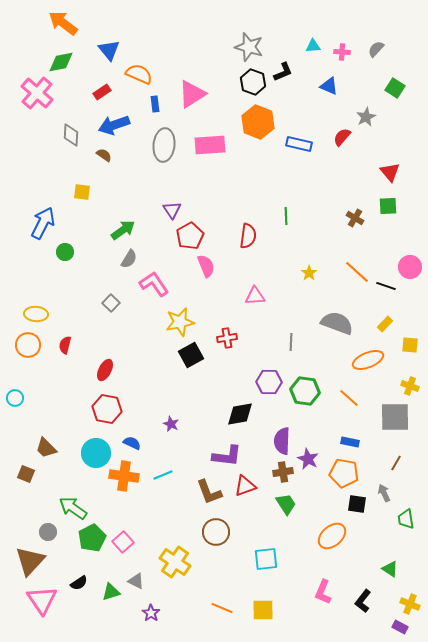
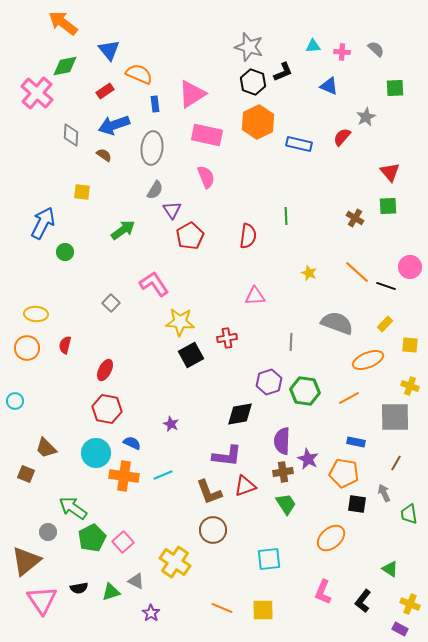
gray semicircle at (376, 49): rotated 90 degrees clockwise
green diamond at (61, 62): moved 4 px right, 4 px down
green square at (395, 88): rotated 36 degrees counterclockwise
red rectangle at (102, 92): moved 3 px right, 1 px up
orange hexagon at (258, 122): rotated 12 degrees clockwise
gray ellipse at (164, 145): moved 12 px left, 3 px down
pink rectangle at (210, 145): moved 3 px left, 10 px up; rotated 16 degrees clockwise
gray semicircle at (129, 259): moved 26 px right, 69 px up
pink semicircle at (206, 266): moved 89 px up
yellow star at (309, 273): rotated 14 degrees counterclockwise
yellow star at (180, 322): rotated 16 degrees clockwise
orange circle at (28, 345): moved 1 px left, 3 px down
purple hexagon at (269, 382): rotated 20 degrees counterclockwise
cyan circle at (15, 398): moved 3 px down
orange line at (349, 398): rotated 70 degrees counterclockwise
blue rectangle at (350, 442): moved 6 px right
green trapezoid at (406, 519): moved 3 px right, 5 px up
brown circle at (216, 532): moved 3 px left, 2 px up
orange ellipse at (332, 536): moved 1 px left, 2 px down
cyan square at (266, 559): moved 3 px right
brown triangle at (30, 561): moved 4 px left; rotated 8 degrees clockwise
black semicircle at (79, 583): moved 5 px down; rotated 24 degrees clockwise
purple rectangle at (400, 627): moved 2 px down
